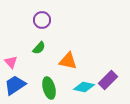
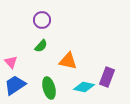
green semicircle: moved 2 px right, 2 px up
purple rectangle: moved 1 px left, 3 px up; rotated 24 degrees counterclockwise
